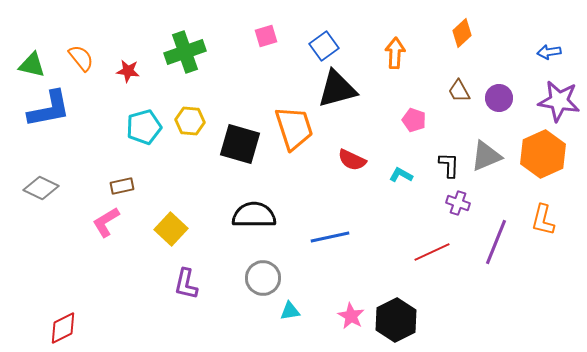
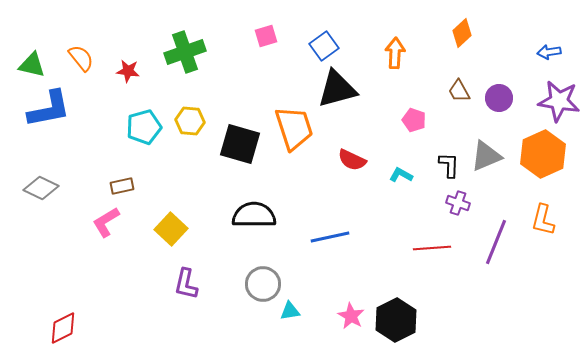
red line: moved 4 px up; rotated 21 degrees clockwise
gray circle: moved 6 px down
